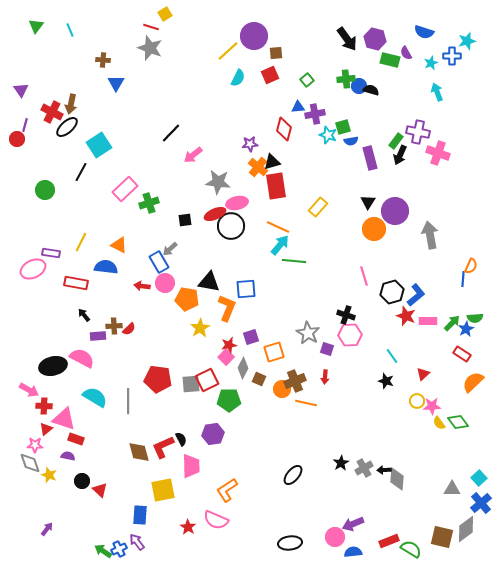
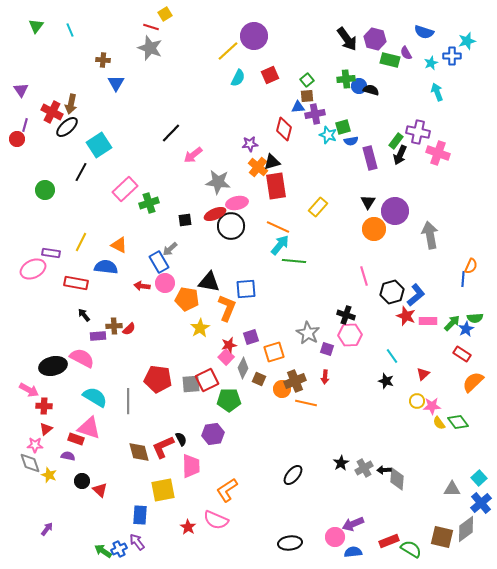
brown square at (276, 53): moved 31 px right, 43 px down
pink triangle at (64, 419): moved 25 px right, 9 px down
